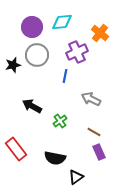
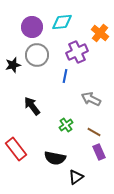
black arrow: rotated 24 degrees clockwise
green cross: moved 6 px right, 4 px down
